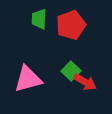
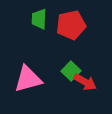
red pentagon: rotated 8 degrees clockwise
